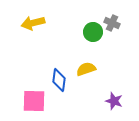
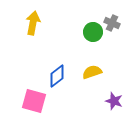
yellow arrow: rotated 115 degrees clockwise
yellow semicircle: moved 6 px right, 3 px down
blue diamond: moved 2 px left, 4 px up; rotated 45 degrees clockwise
pink square: rotated 15 degrees clockwise
